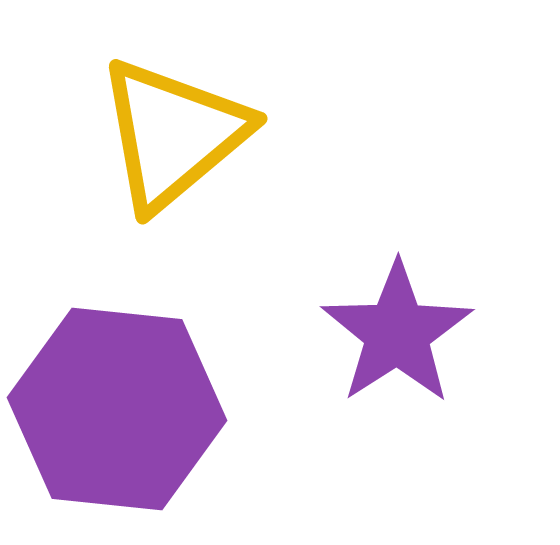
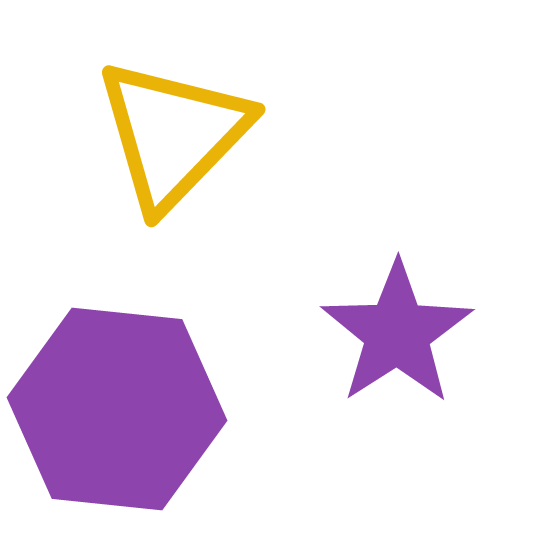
yellow triangle: rotated 6 degrees counterclockwise
